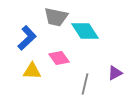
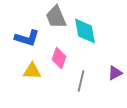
gray trapezoid: rotated 55 degrees clockwise
cyan diamond: rotated 24 degrees clockwise
blue L-shape: rotated 60 degrees clockwise
pink diamond: rotated 55 degrees clockwise
gray line: moved 4 px left, 3 px up
